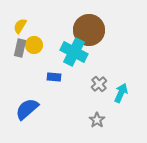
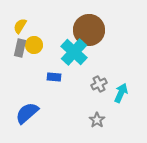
cyan cross: rotated 16 degrees clockwise
gray cross: rotated 14 degrees clockwise
blue semicircle: moved 4 px down
